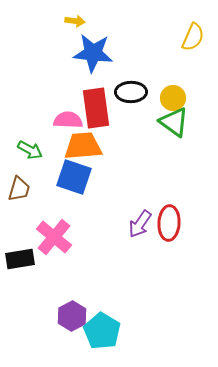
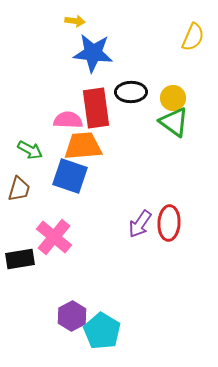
blue square: moved 4 px left, 1 px up
